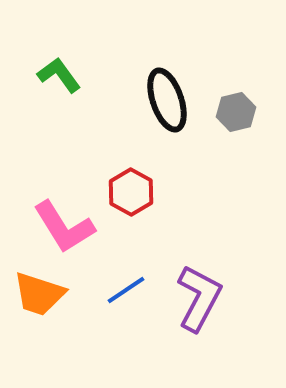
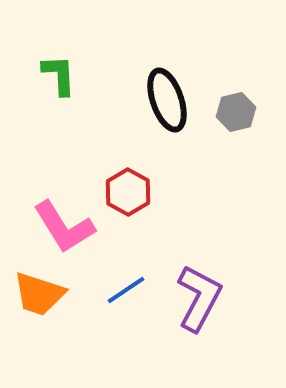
green L-shape: rotated 33 degrees clockwise
red hexagon: moved 3 px left
